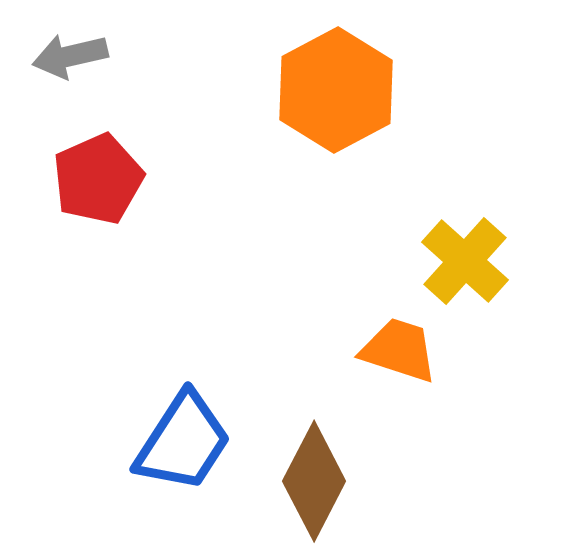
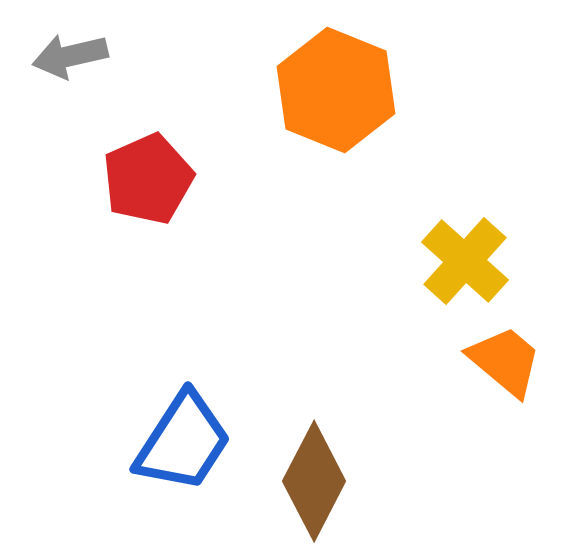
orange hexagon: rotated 10 degrees counterclockwise
red pentagon: moved 50 px right
orange trapezoid: moved 106 px right, 11 px down; rotated 22 degrees clockwise
